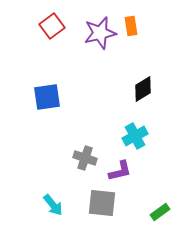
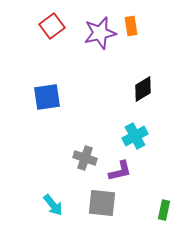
green rectangle: moved 4 px right, 2 px up; rotated 42 degrees counterclockwise
